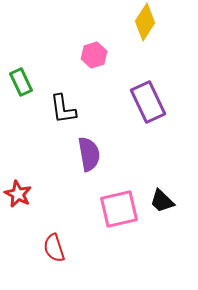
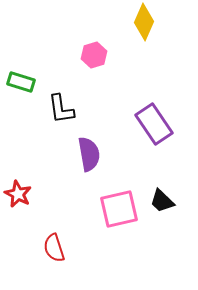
yellow diamond: moved 1 px left; rotated 9 degrees counterclockwise
green rectangle: rotated 48 degrees counterclockwise
purple rectangle: moved 6 px right, 22 px down; rotated 9 degrees counterclockwise
black L-shape: moved 2 px left
